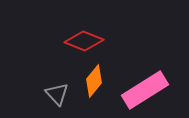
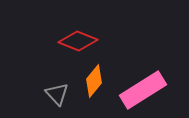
red diamond: moved 6 px left
pink rectangle: moved 2 px left
